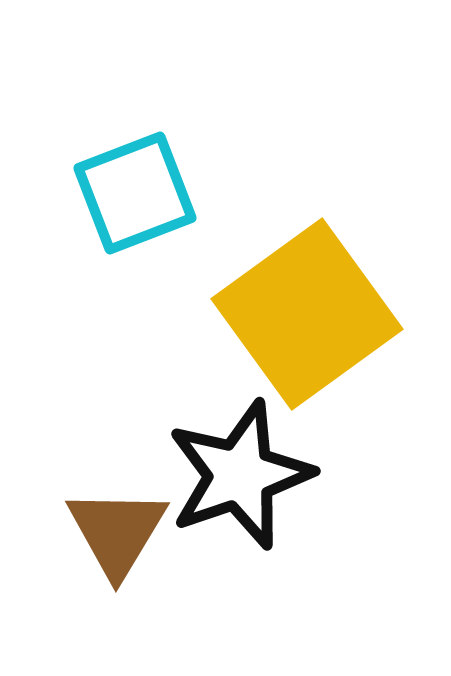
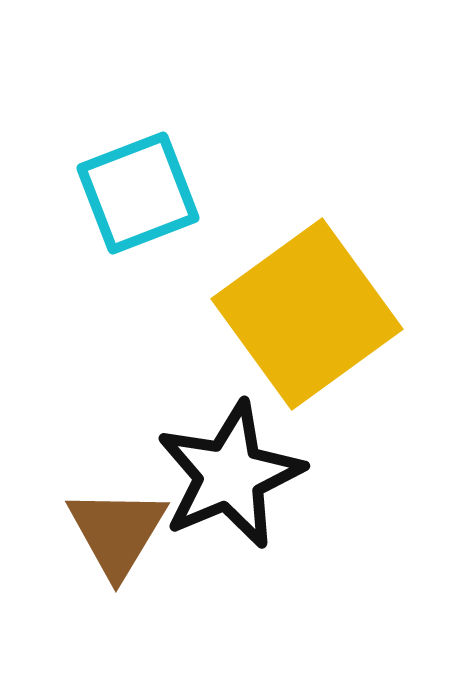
cyan square: moved 3 px right
black star: moved 10 px left; rotated 4 degrees counterclockwise
